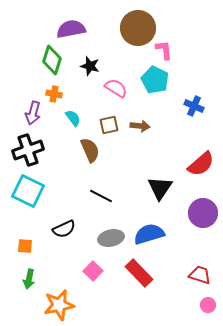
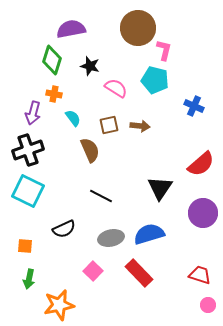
pink L-shape: rotated 20 degrees clockwise
cyan pentagon: rotated 12 degrees counterclockwise
